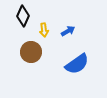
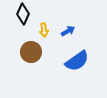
black diamond: moved 2 px up
blue semicircle: moved 3 px up
